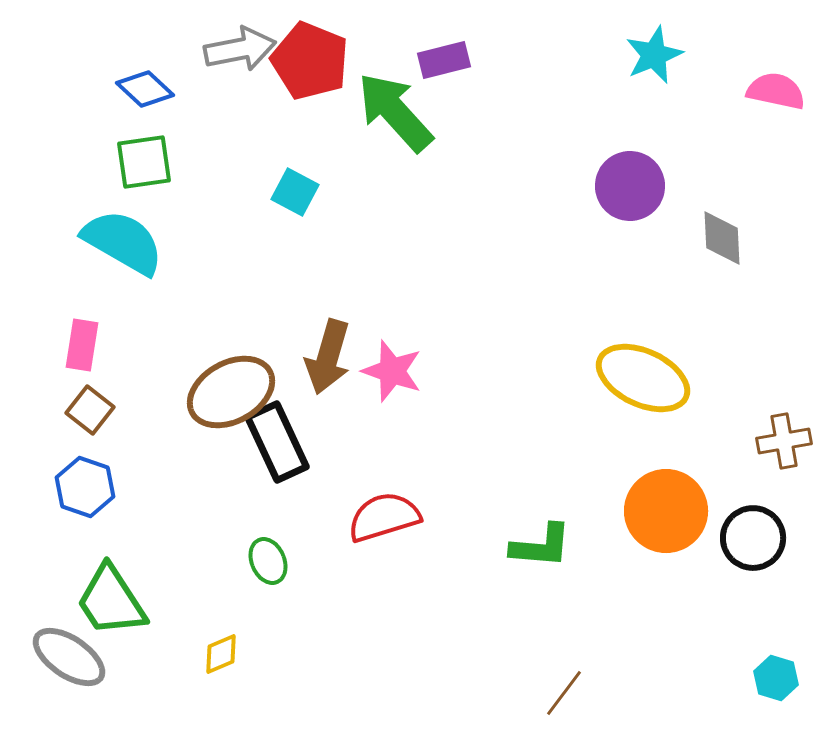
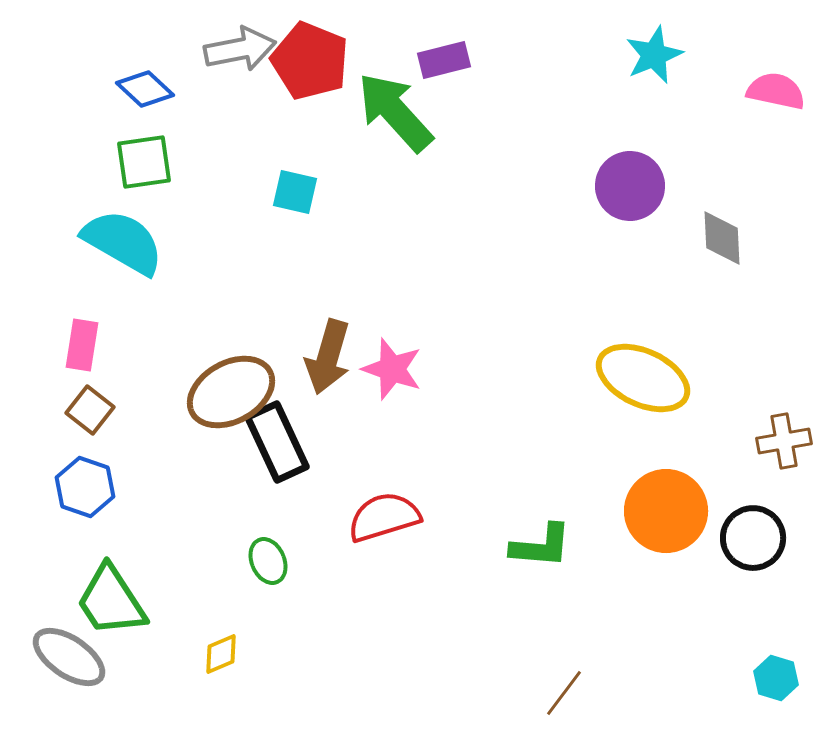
cyan square: rotated 15 degrees counterclockwise
pink star: moved 2 px up
